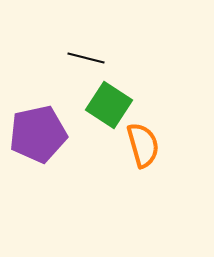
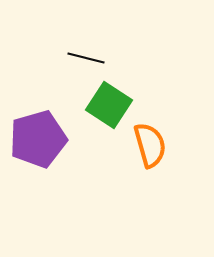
purple pentagon: moved 5 px down; rotated 4 degrees counterclockwise
orange semicircle: moved 7 px right
